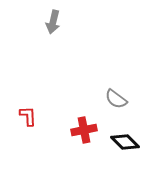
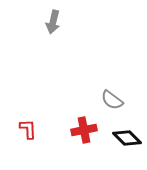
gray semicircle: moved 4 px left, 1 px down
red L-shape: moved 13 px down
black diamond: moved 2 px right, 4 px up
